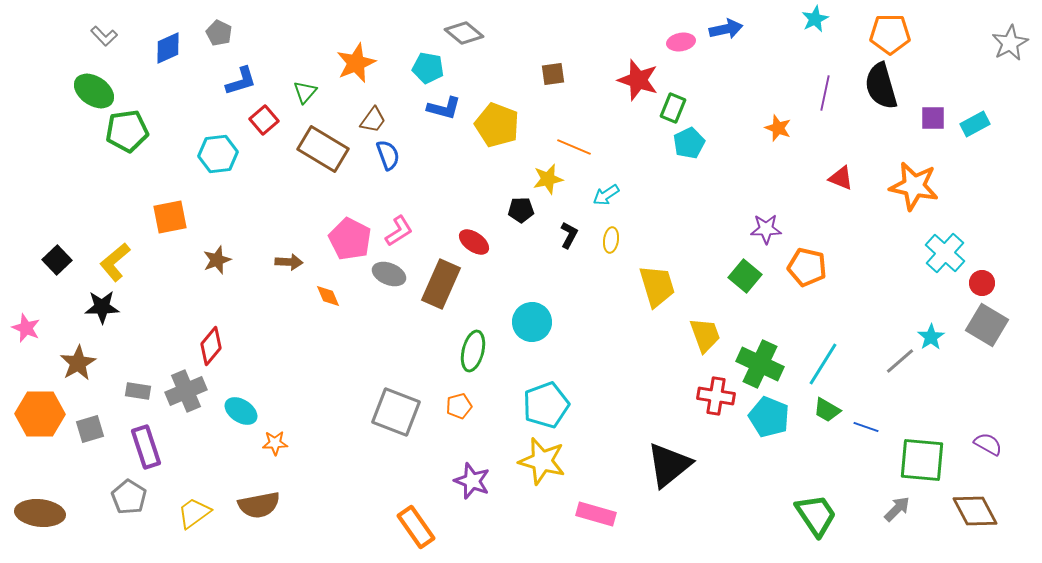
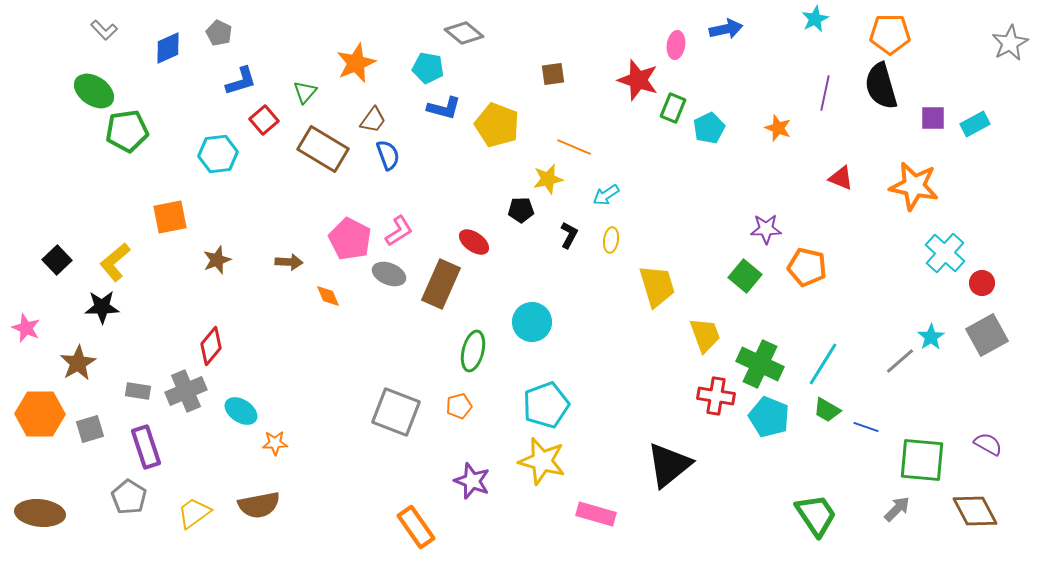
gray L-shape at (104, 36): moved 6 px up
pink ellipse at (681, 42): moved 5 px left, 3 px down; rotated 72 degrees counterclockwise
cyan pentagon at (689, 143): moved 20 px right, 15 px up
gray square at (987, 325): moved 10 px down; rotated 30 degrees clockwise
